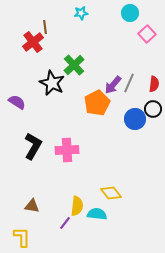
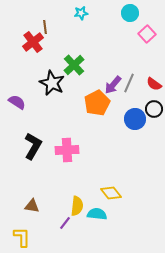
red semicircle: rotated 119 degrees clockwise
black circle: moved 1 px right
